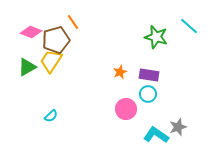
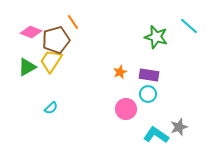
cyan semicircle: moved 8 px up
gray star: moved 1 px right
